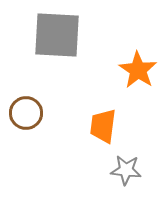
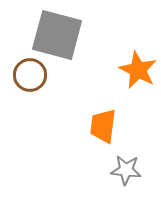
gray square: rotated 12 degrees clockwise
orange star: rotated 6 degrees counterclockwise
brown circle: moved 4 px right, 38 px up
